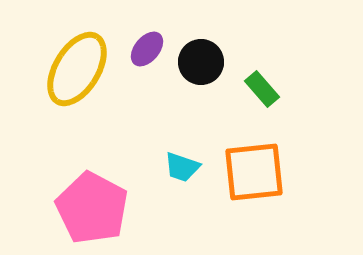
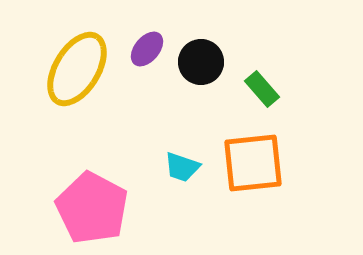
orange square: moved 1 px left, 9 px up
